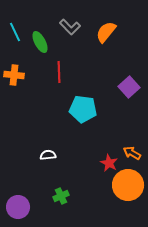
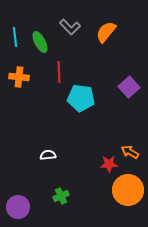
cyan line: moved 5 px down; rotated 18 degrees clockwise
orange cross: moved 5 px right, 2 px down
cyan pentagon: moved 2 px left, 11 px up
orange arrow: moved 2 px left, 1 px up
red star: moved 1 px down; rotated 30 degrees counterclockwise
orange circle: moved 5 px down
